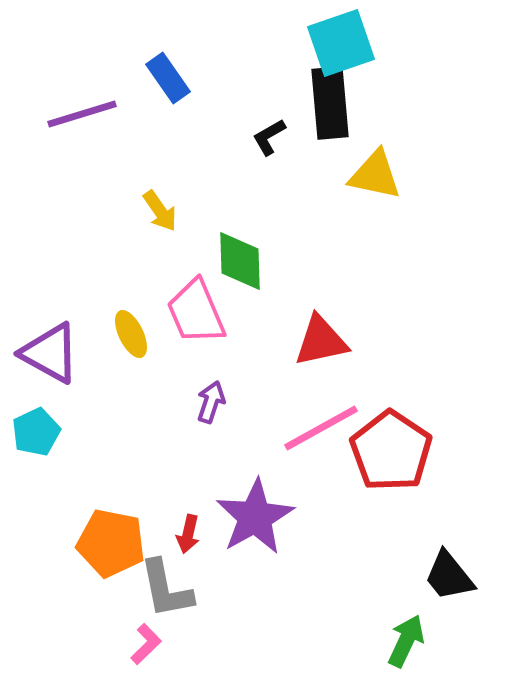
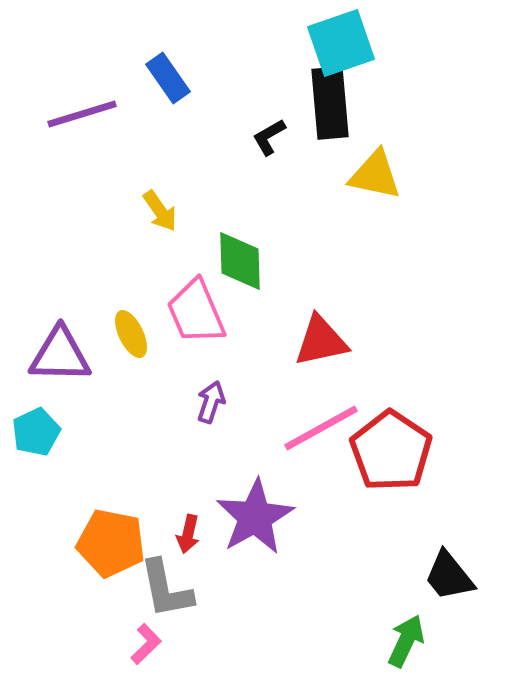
purple triangle: moved 10 px right, 2 px down; rotated 28 degrees counterclockwise
